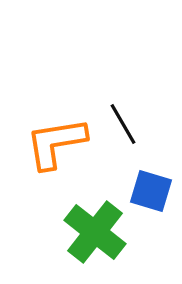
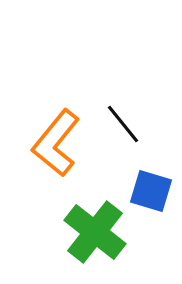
black line: rotated 9 degrees counterclockwise
orange L-shape: rotated 42 degrees counterclockwise
